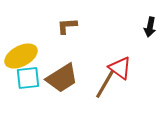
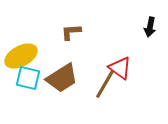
brown L-shape: moved 4 px right, 6 px down
cyan square: rotated 20 degrees clockwise
